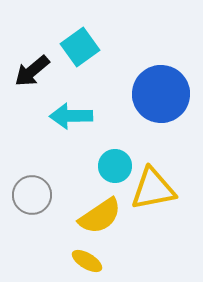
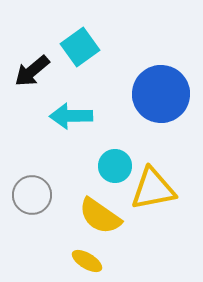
yellow semicircle: rotated 69 degrees clockwise
